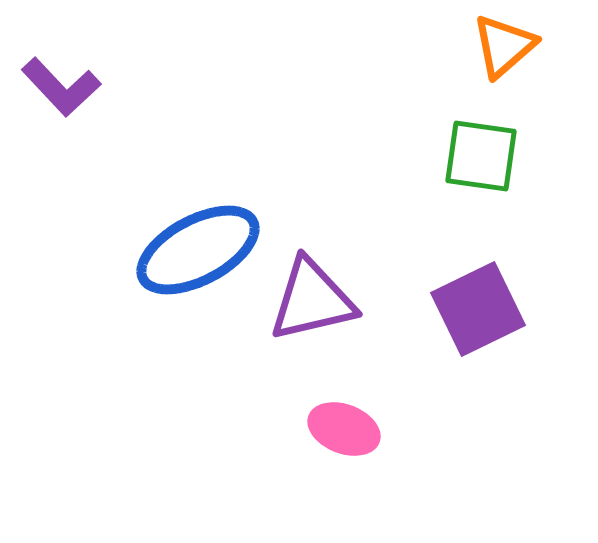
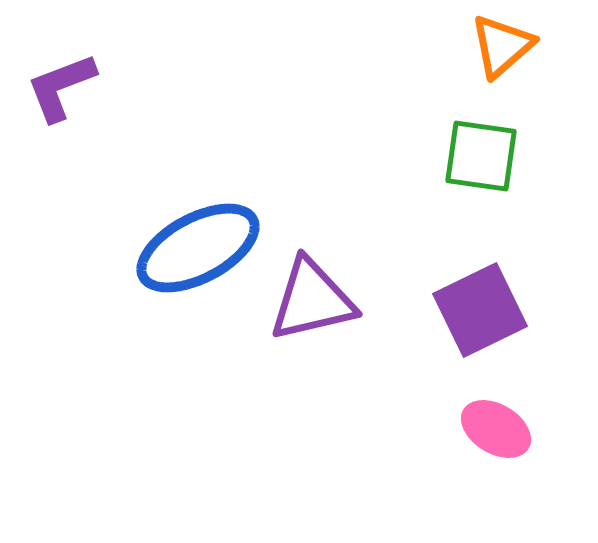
orange triangle: moved 2 px left
purple L-shape: rotated 112 degrees clockwise
blue ellipse: moved 2 px up
purple square: moved 2 px right, 1 px down
pink ellipse: moved 152 px right; rotated 10 degrees clockwise
